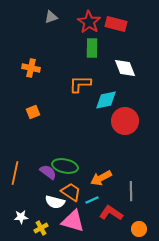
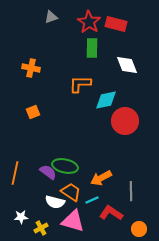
white diamond: moved 2 px right, 3 px up
